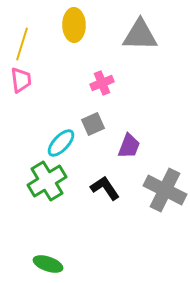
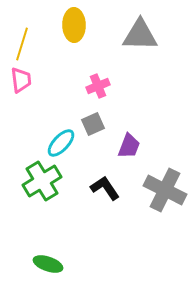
pink cross: moved 4 px left, 3 px down
green cross: moved 5 px left
